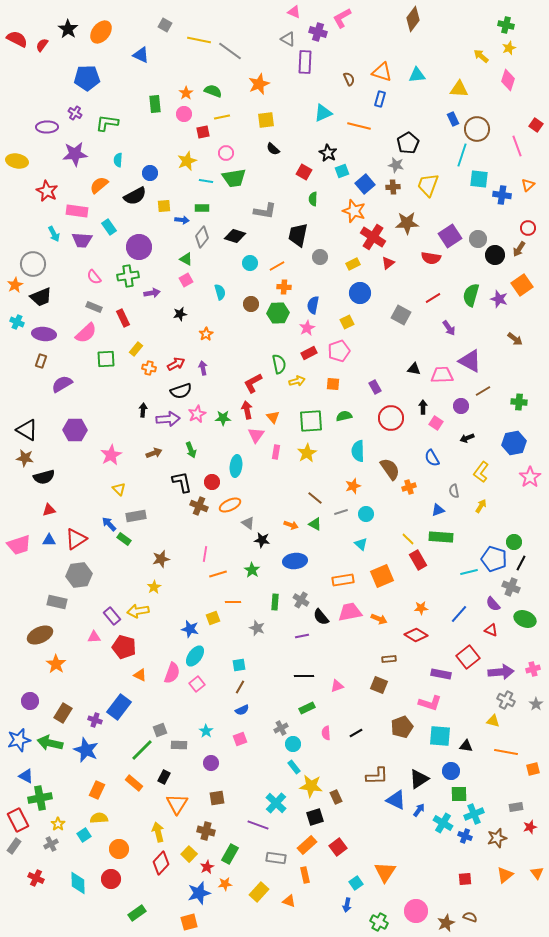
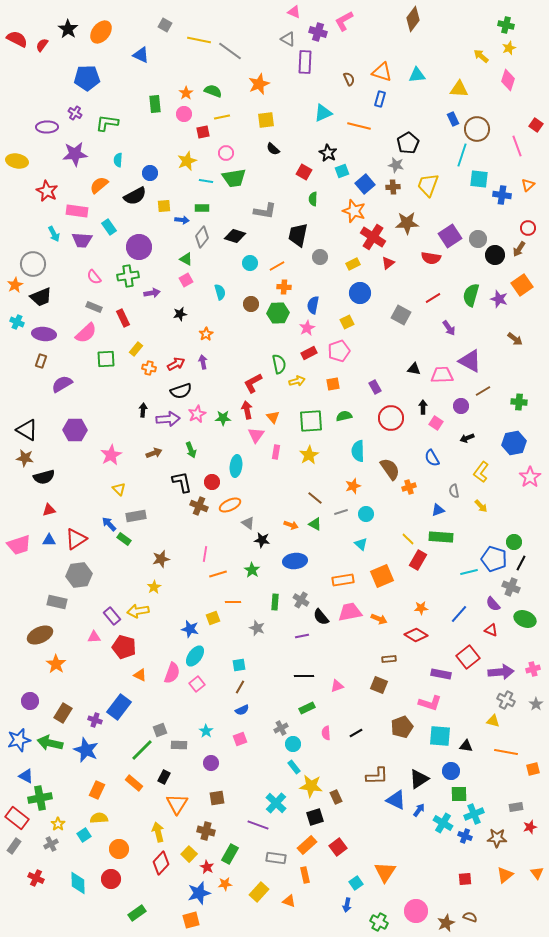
pink L-shape at (342, 18): moved 2 px right, 3 px down
purple arrow at (203, 368): moved 6 px up
orange square at (333, 384): rotated 16 degrees counterclockwise
yellow star at (307, 453): moved 2 px right, 2 px down
yellow arrow at (481, 506): rotated 104 degrees clockwise
red rectangle at (418, 560): rotated 60 degrees clockwise
red rectangle at (18, 820): moved 1 px left, 2 px up; rotated 25 degrees counterclockwise
brown star at (497, 838): rotated 18 degrees clockwise
red star at (207, 867): rotated 16 degrees counterclockwise
orange square at (189, 922): moved 2 px right, 2 px up
